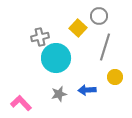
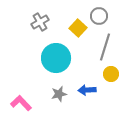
gray cross: moved 15 px up; rotated 18 degrees counterclockwise
yellow circle: moved 4 px left, 3 px up
